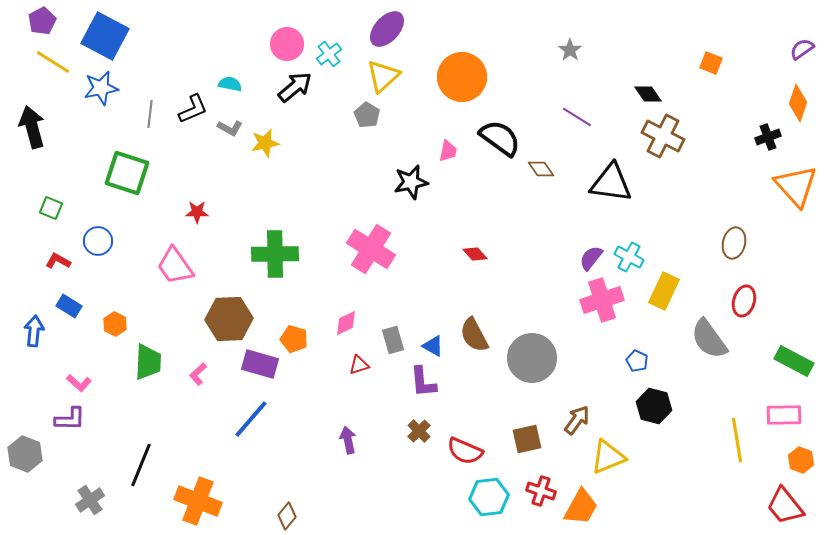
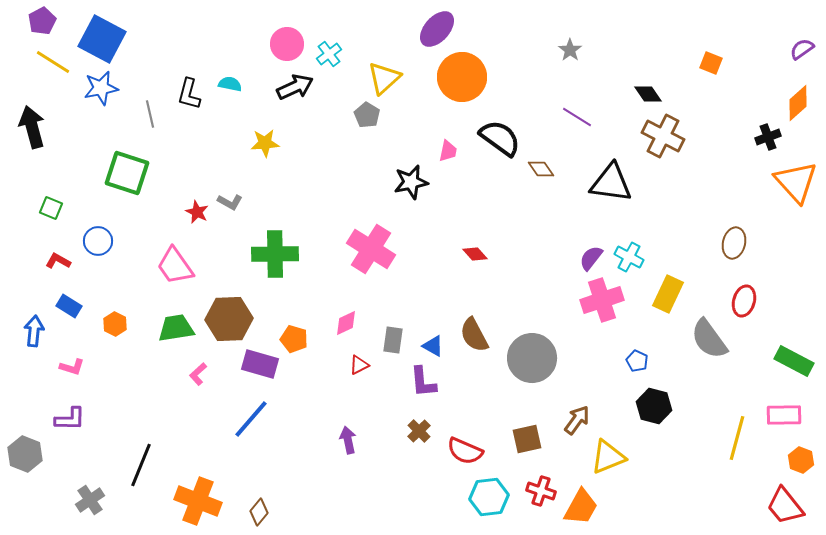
purple ellipse at (387, 29): moved 50 px right
blue square at (105, 36): moved 3 px left, 3 px down
yellow triangle at (383, 76): moved 1 px right, 2 px down
black arrow at (295, 87): rotated 15 degrees clockwise
orange diamond at (798, 103): rotated 30 degrees clockwise
black L-shape at (193, 109): moved 4 px left, 15 px up; rotated 128 degrees clockwise
gray line at (150, 114): rotated 20 degrees counterclockwise
gray L-shape at (230, 128): moved 74 px down
yellow star at (265, 143): rotated 8 degrees clockwise
orange triangle at (796, 186): moved 4 px up
red star at (197, 212): rotated 25 degrees clockwise
yellow rectangle at (664, 291): moved 4 px right, 3 px down
gray rectangle at (393, 340): rotated 24 degrees clockwise
green trapezoid at (148, 362): moved 28 px right, 34 px up; rotated 102 degrees counterclockwise
red triangle at (359, 365): rotated 10 degrees counterclockwise
pink L-shape at (79, 383): moved 7 px left, 16 px up; rotated 25 degrees counterclockwise
yellow line at (737, 440): moved 2 px up; rotated 24 degrees clockwise
brown diamond at (287, 516): moved 28 px left, 4 px up
